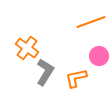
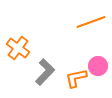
orange cross: moved 9 px left
pink circle: moved 1 px left, 10 px down
gray L-shape: rotated 12 degrees clockwise
